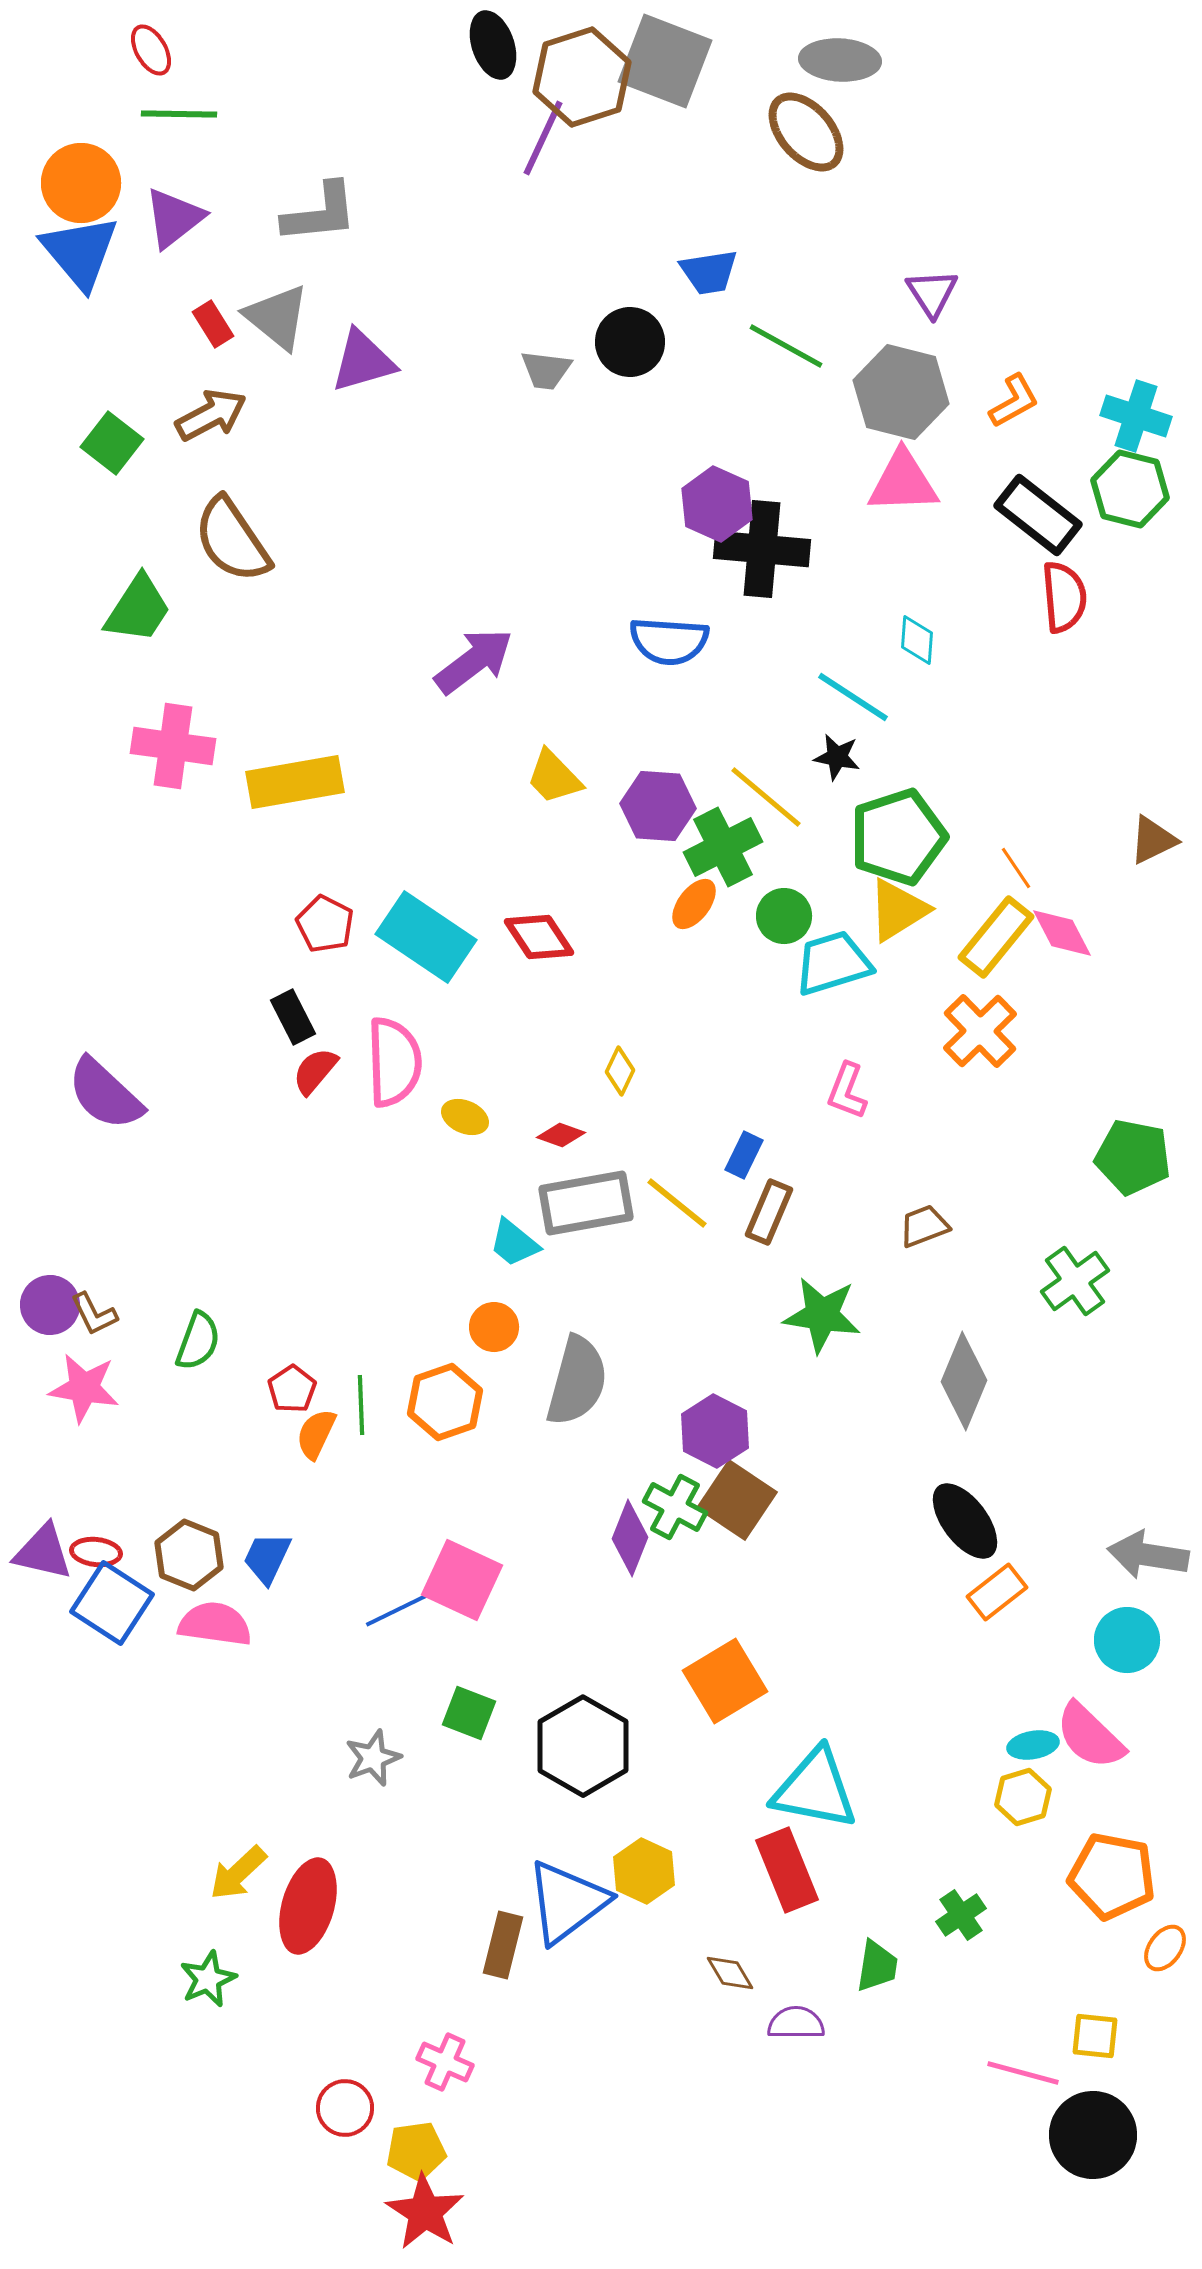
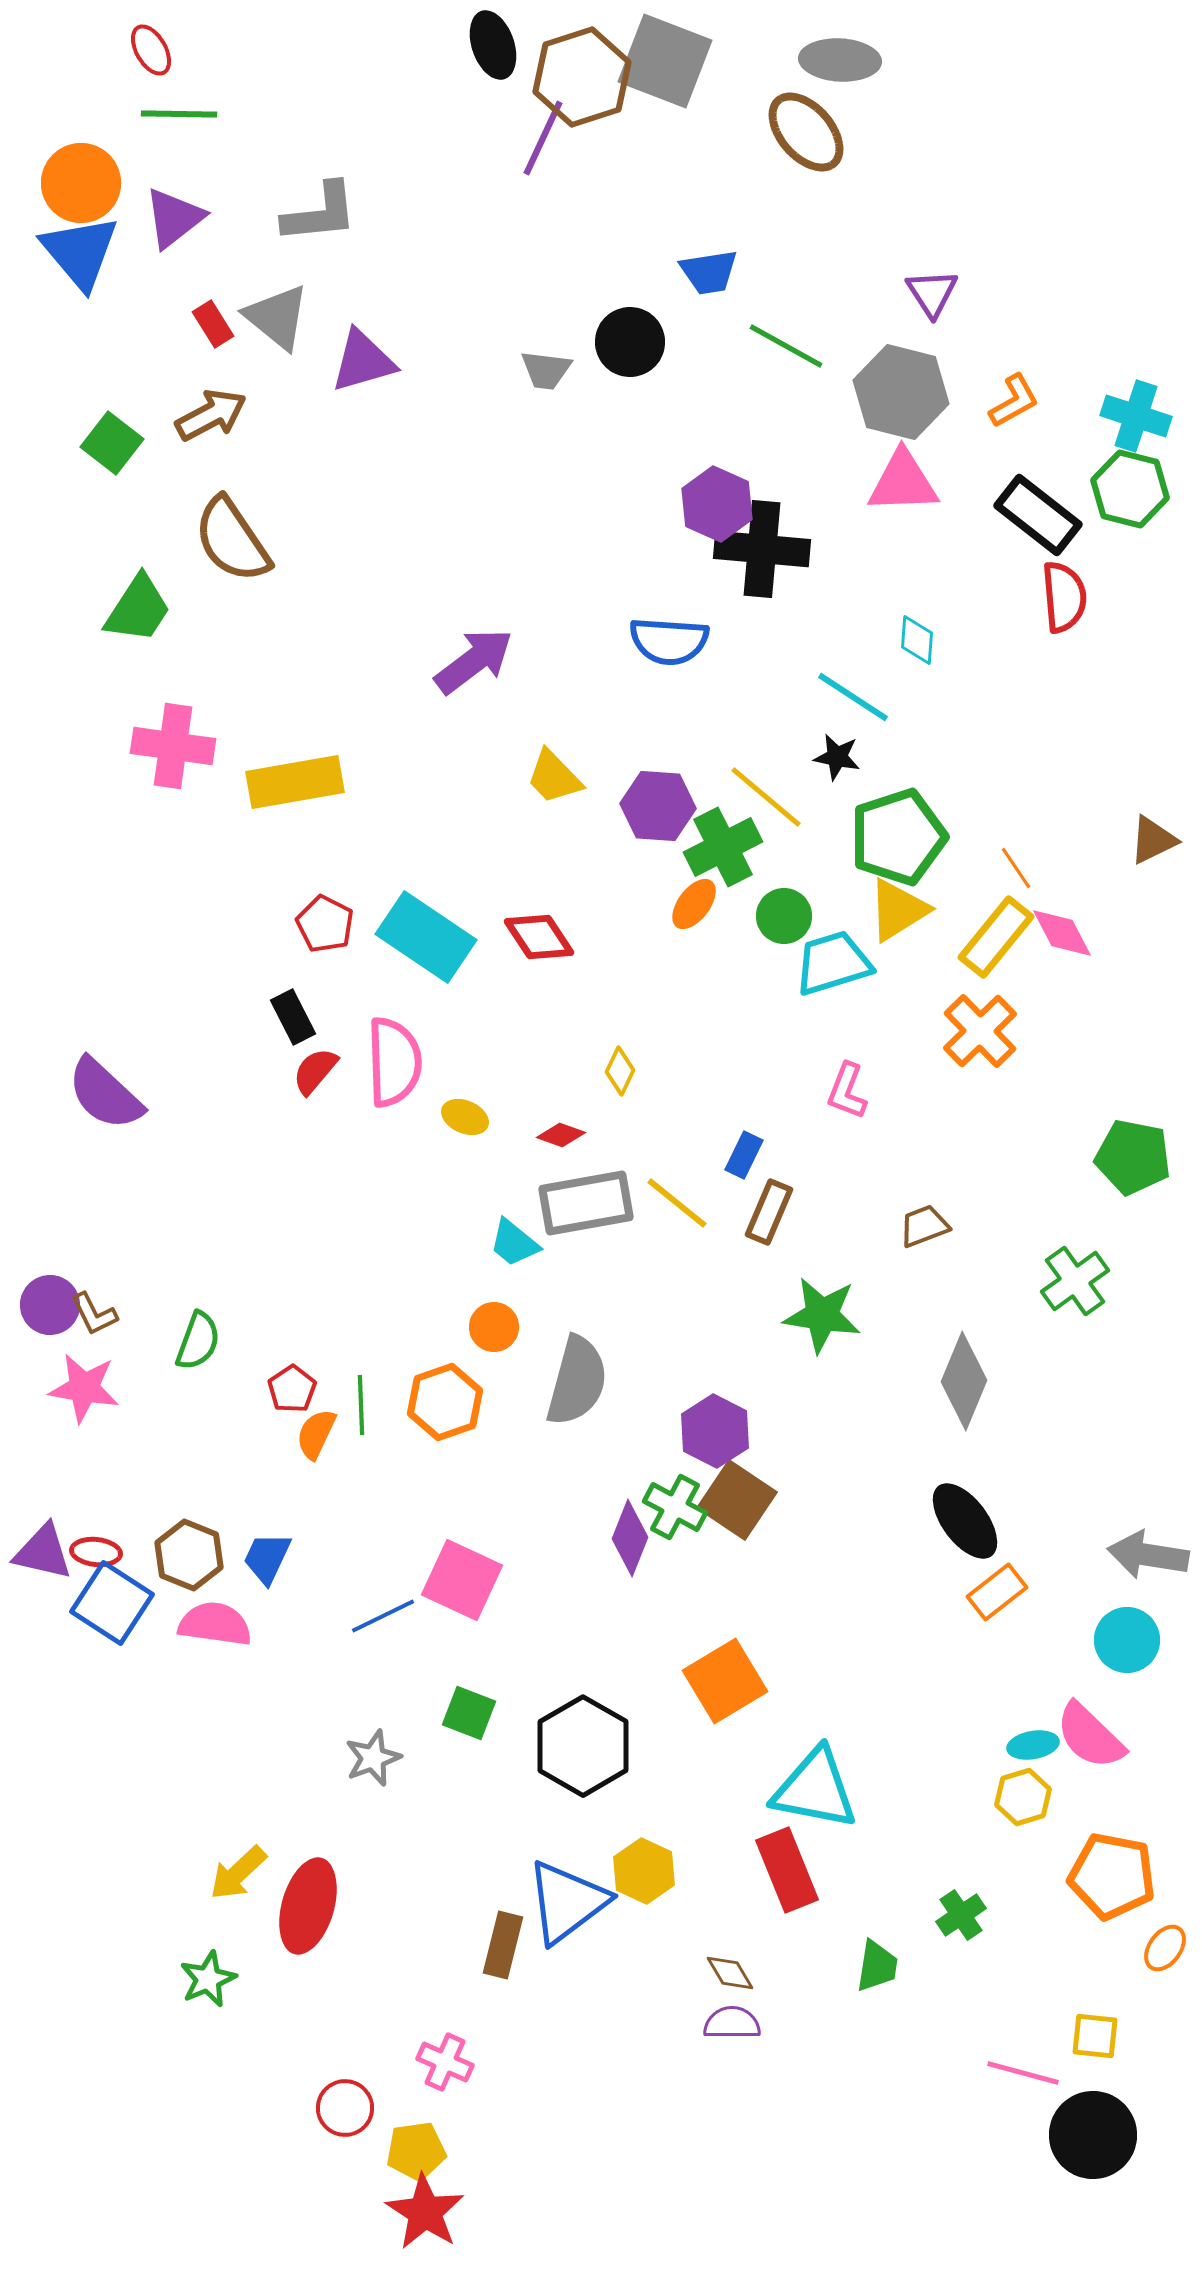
blue line at (397, 1610): moved 14 px left, 6 px down
purple semicircle at (796, 2023): moved 64 px left
